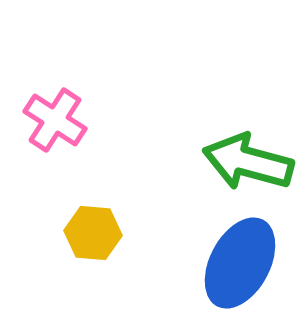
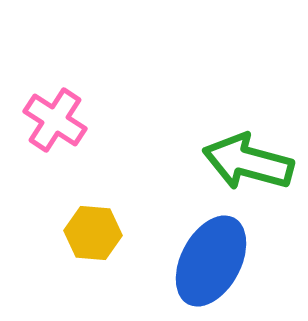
blue ellipse: moved 29 px left, 2 px up
